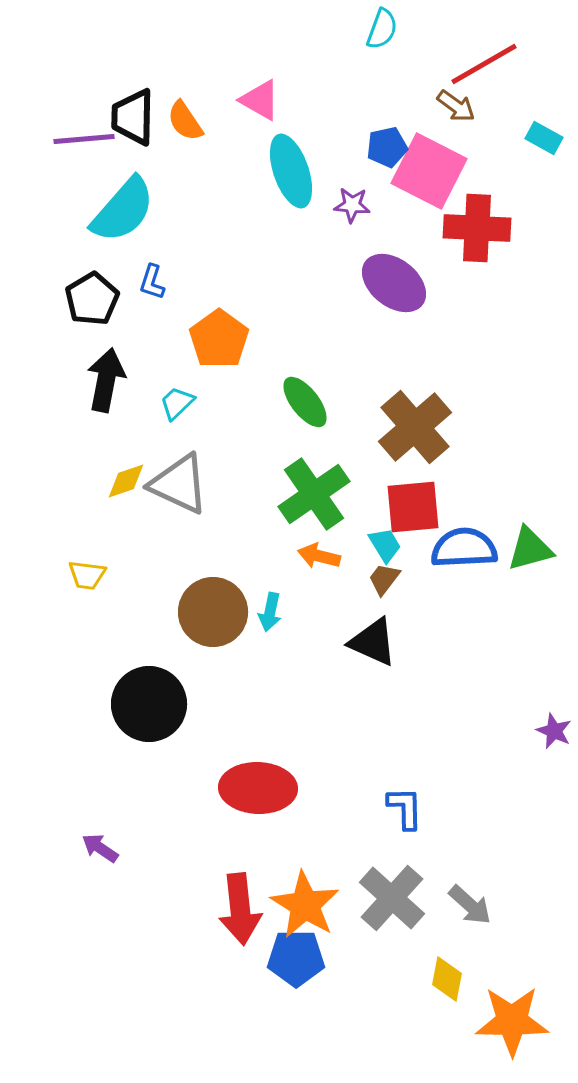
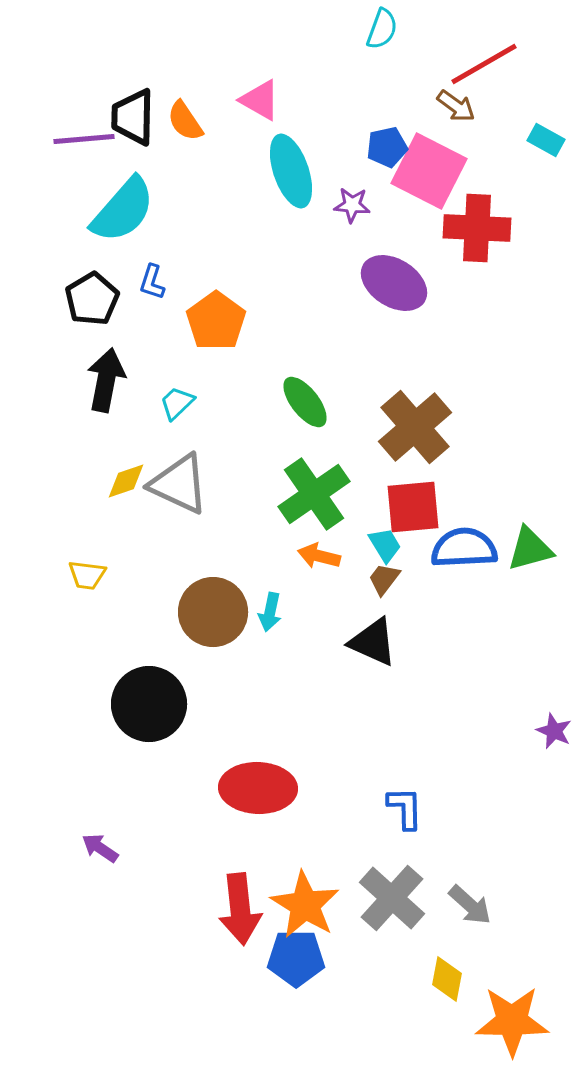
cyan rectangle at (544, 138): moved 2 px right, 2 px down
purple ellipse at (394, 283): rotated 6 degrees counterclockwise
orange pentagon at (219, 339): moved 3 px left, 18 px up
